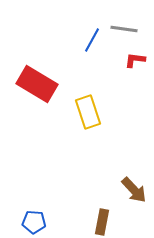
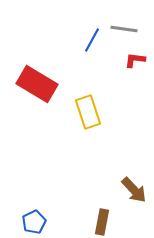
blue pentagon: rotated 30 degrees counterclockwise
